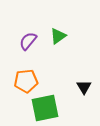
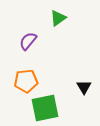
green triangle: moved 18 px up
